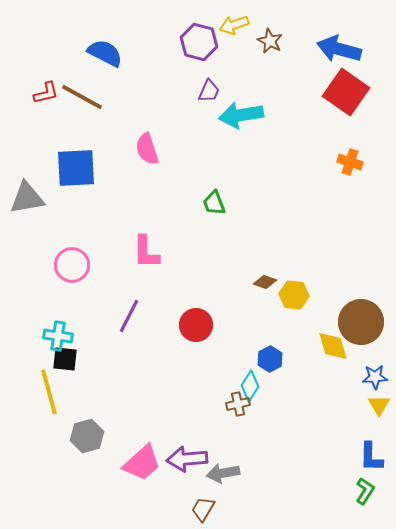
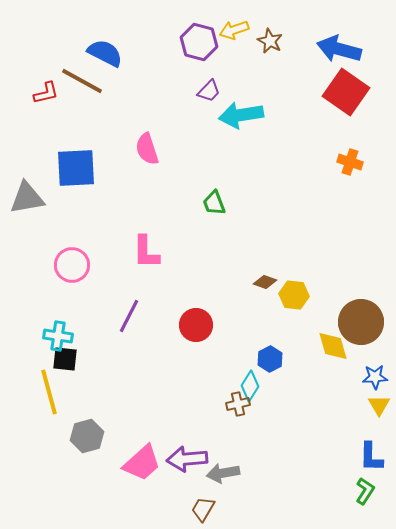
yellow arrow: moved 5 px down
purple trapezoid: rotated 20 degrees clockwise
brown line: moved 16 px up
